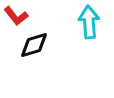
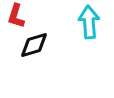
red L-shape: rotated 55 degrees clockwise
